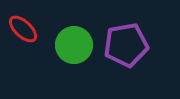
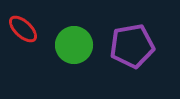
purple pentagon: moved 6 px right, 1 px down
